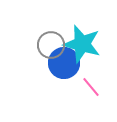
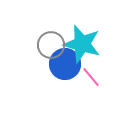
blue circle: moved 1 px right, 1 px down
pink line: moved 10 px up
